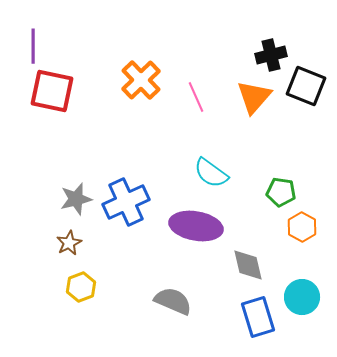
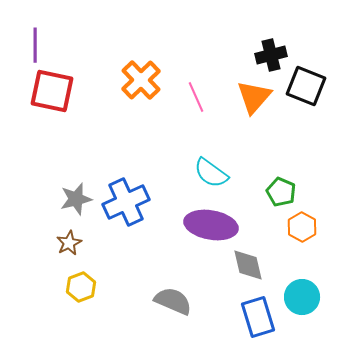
purple line: moved 2 px right, 1 px up
green pentagon: rotated 16 degrees clockwise
purple ellipse: moved 15 px right, 1 px up
